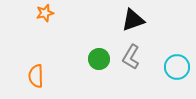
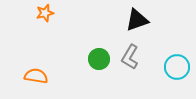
black triangle: moved 4 px right
gray L-shape: moved 1 px left
orange semicircle: rotated 100 degrees clockwise
